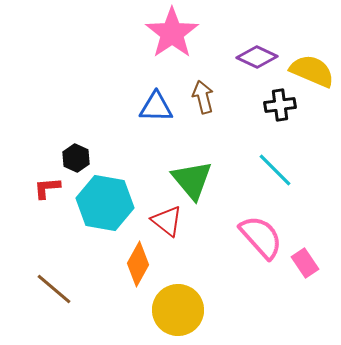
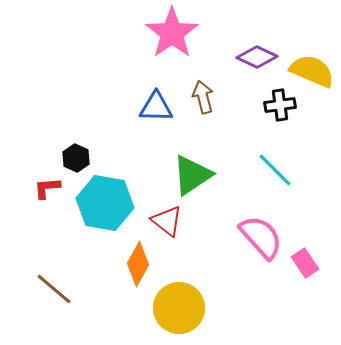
green triangle: moved 5 px up; rotated 36 degrees clockwise
yellow circle: moved 1 px right, 2 px up
